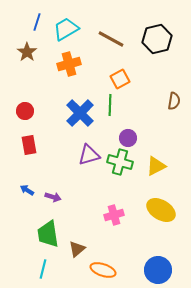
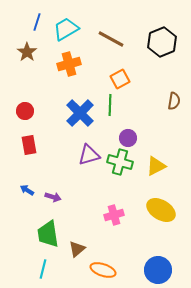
black hexagon: moved 5 px right, 3 px down; rotated 8 degrees counterclockwise
